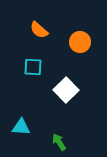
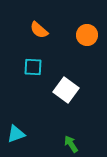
orange circle: moved 7 px right, 7 px up
white square: rotated 10 degrees counterclockwise
cyan triangle: moved 5 px left, 7 px down; rotated 24 degrees counterclockwise
green arrow: moved 12 px right, 2 px down
